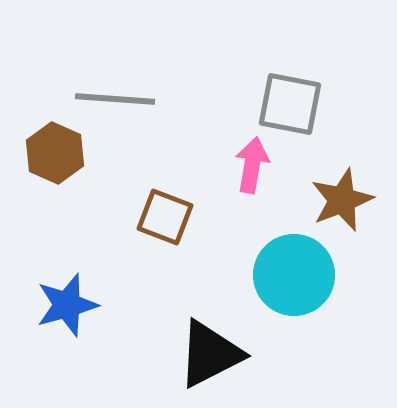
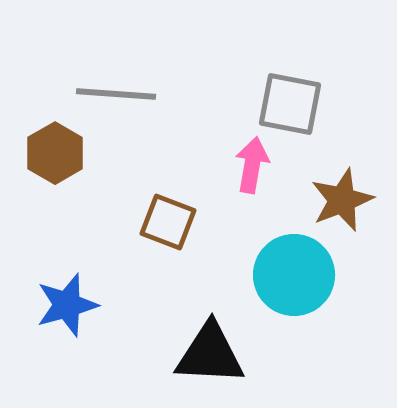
gray line: moved 1 px right, 5 px up
brown hexagon: rotated 6 degrees clockwise
brown square: moved 3 px right, 5 px down
black triangle: rotated 30 degrees clockwise
